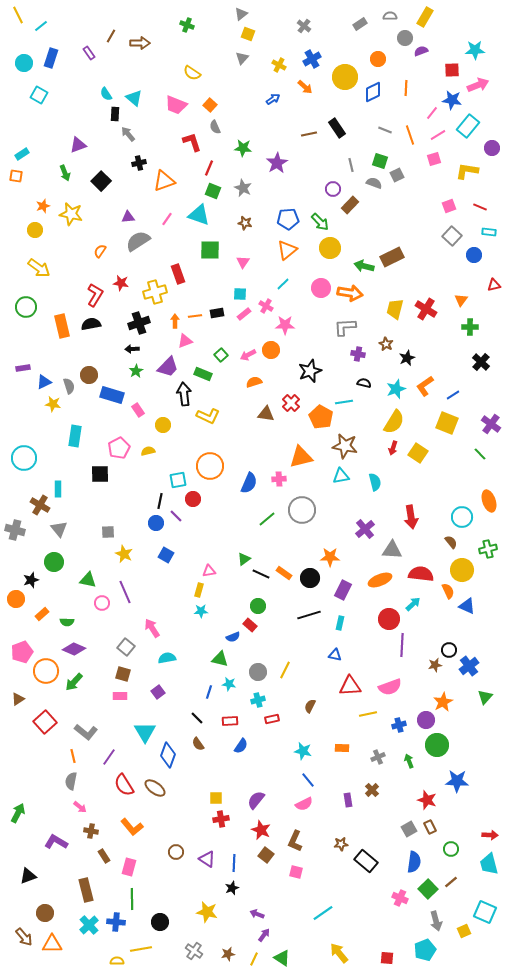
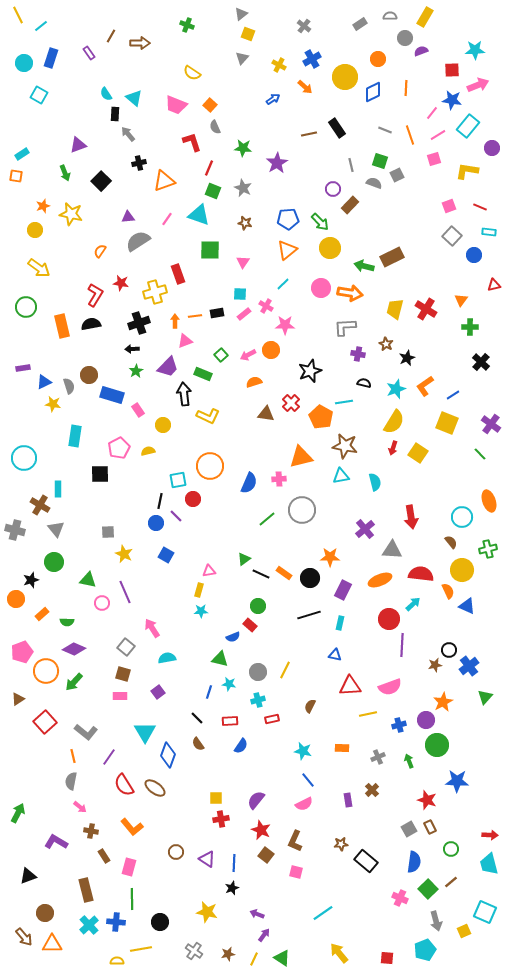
gray triangle at (59, 529): moved 3 px left
